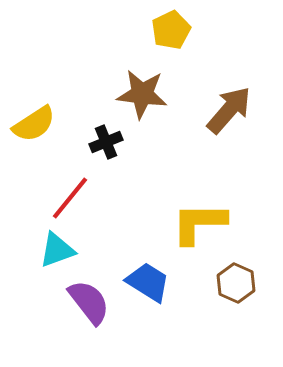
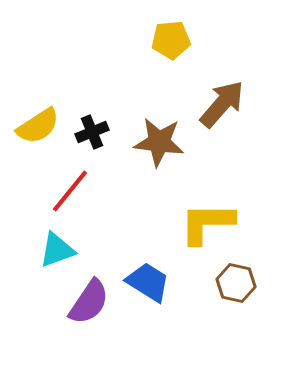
yellow pentagon: moved 10 px down; rotated 21 degrees clockwise
brown star: moved 17 px right, 48 px down
brown arrow: moved 7 px left, 6 px up
yellow semicircle: moved 4 px right, 2 px down
black cross: moved 14 px left, 10 px up
red line: moved 7 px up
yellow L-shape: moved 8 px right
brown hexagon: rotated 12 degrees counterclockwise
purple semicircle: rotated 72 degrees clockwise
